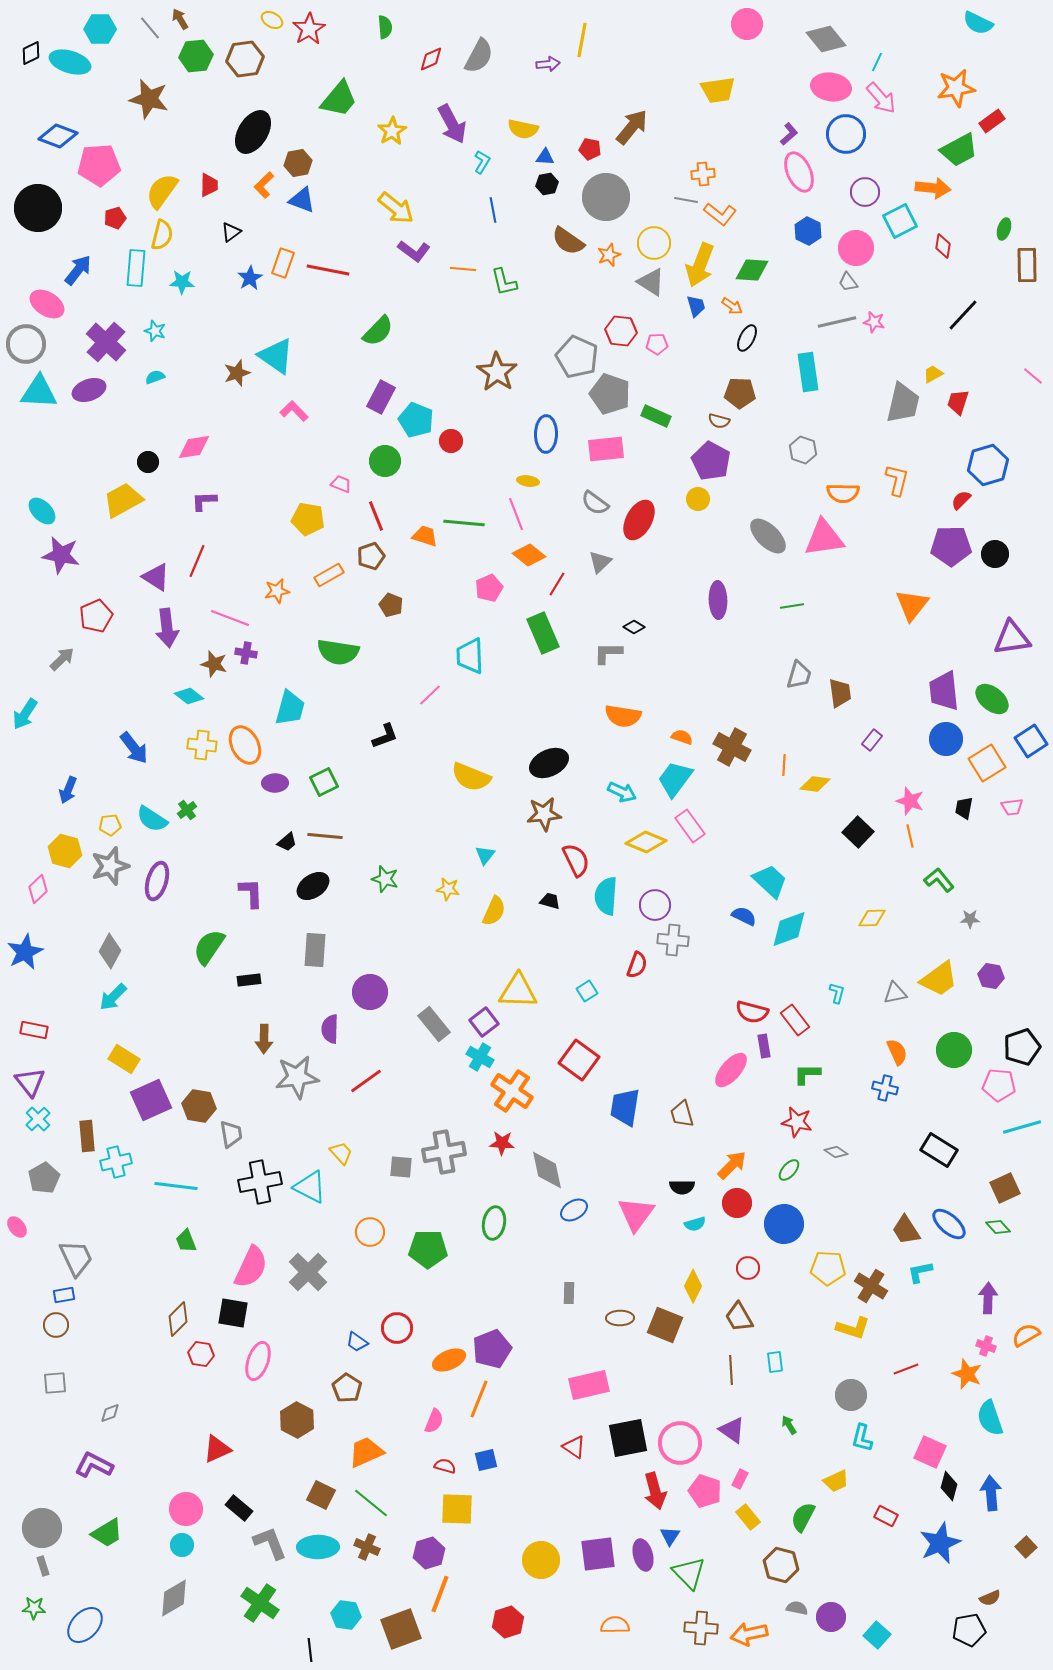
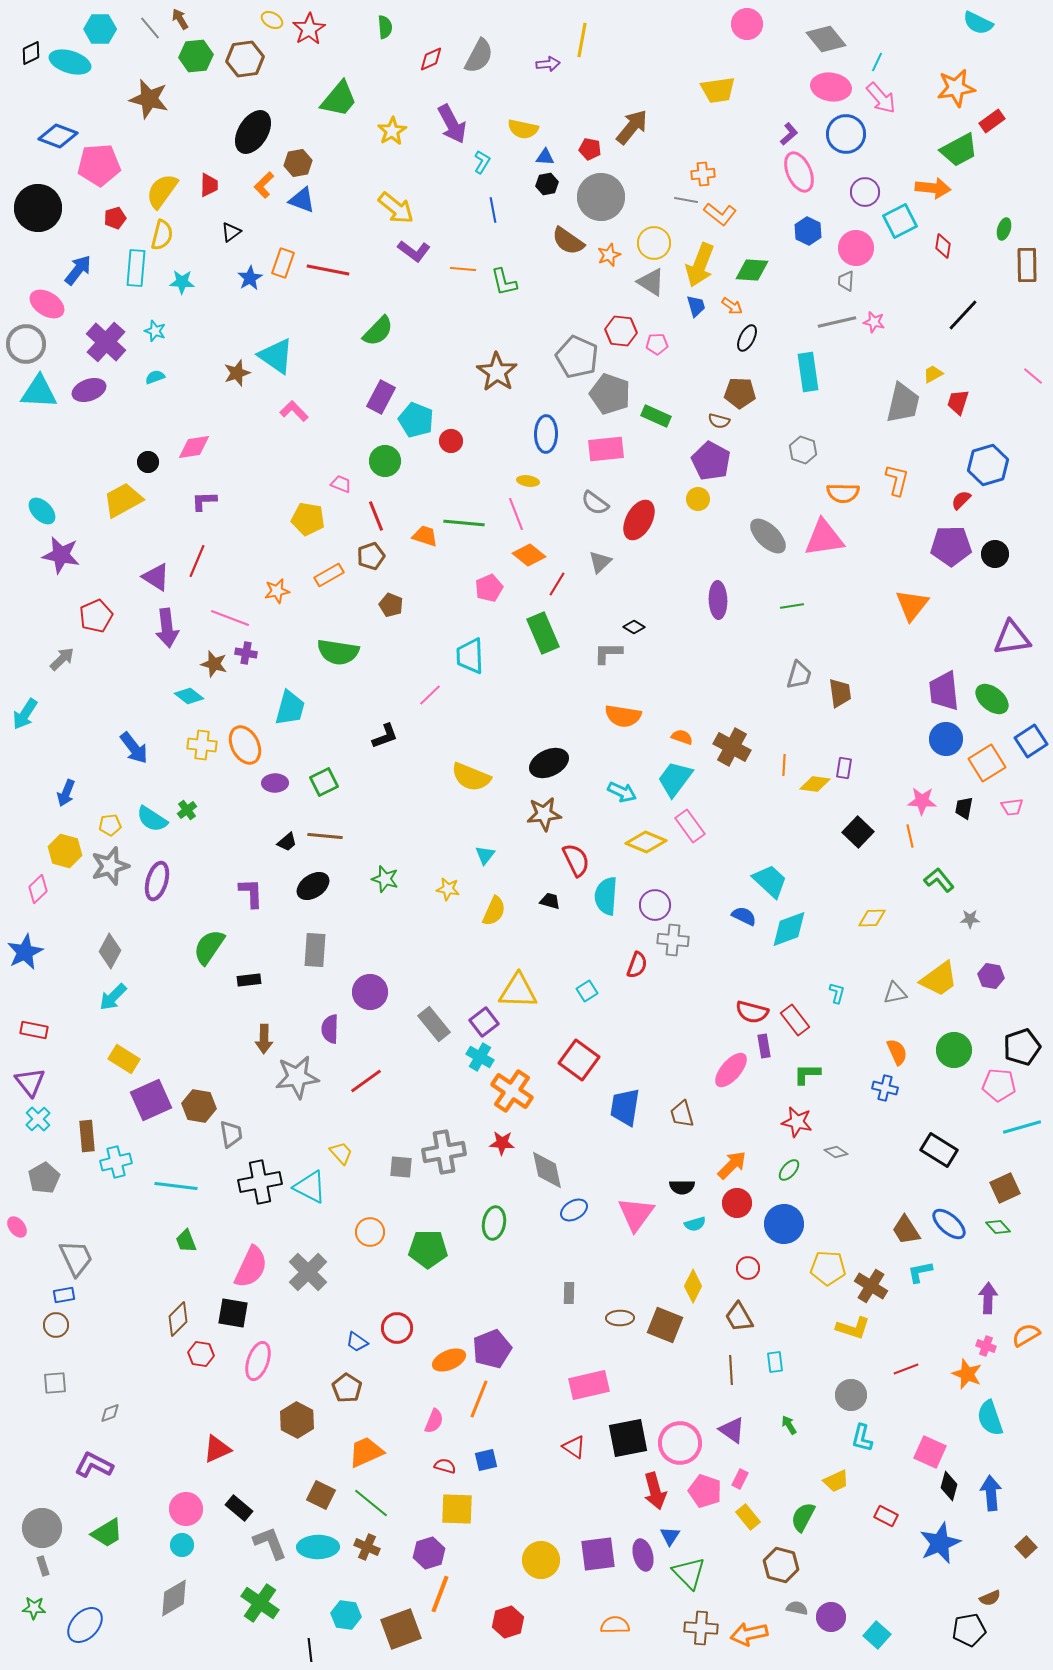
gray circle at (606, 197): moved 5 px left
gray trapezoid at (848, 282): moved 2 px left, 1 px up; rotated 40 degrees clockwise
purple rectangle at (872, 740): moved 28 px left, 28 px down; rotated 30 degrees counterclockwise
blue arrow at (68, 790): moved 2 px left, 3 px down
pink star at (910, 801): moved 12 px right; rotated 16 degrees counterclockwise
